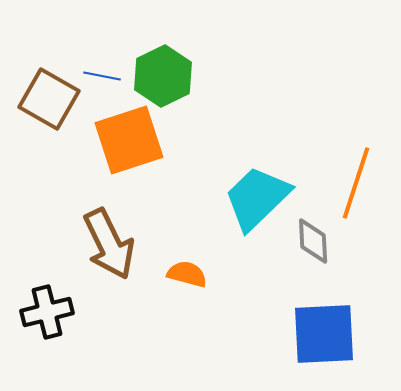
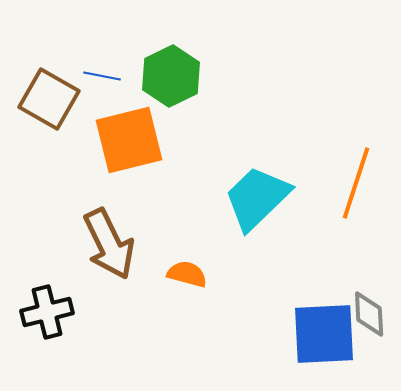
green hexagon: moved 8 px right
orange square: rotated 4 degrees clockwise
gray diamond: moved 56 px right, 73 px down
